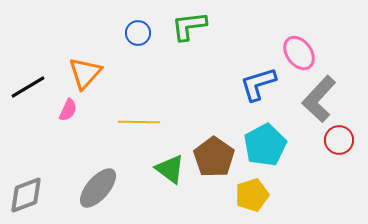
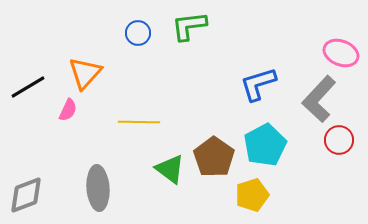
pink ellipse: moved 42 px right; rotated 32 degrees counterclockwise
gray ellipse: rotated 45 degrees counterclockwise
